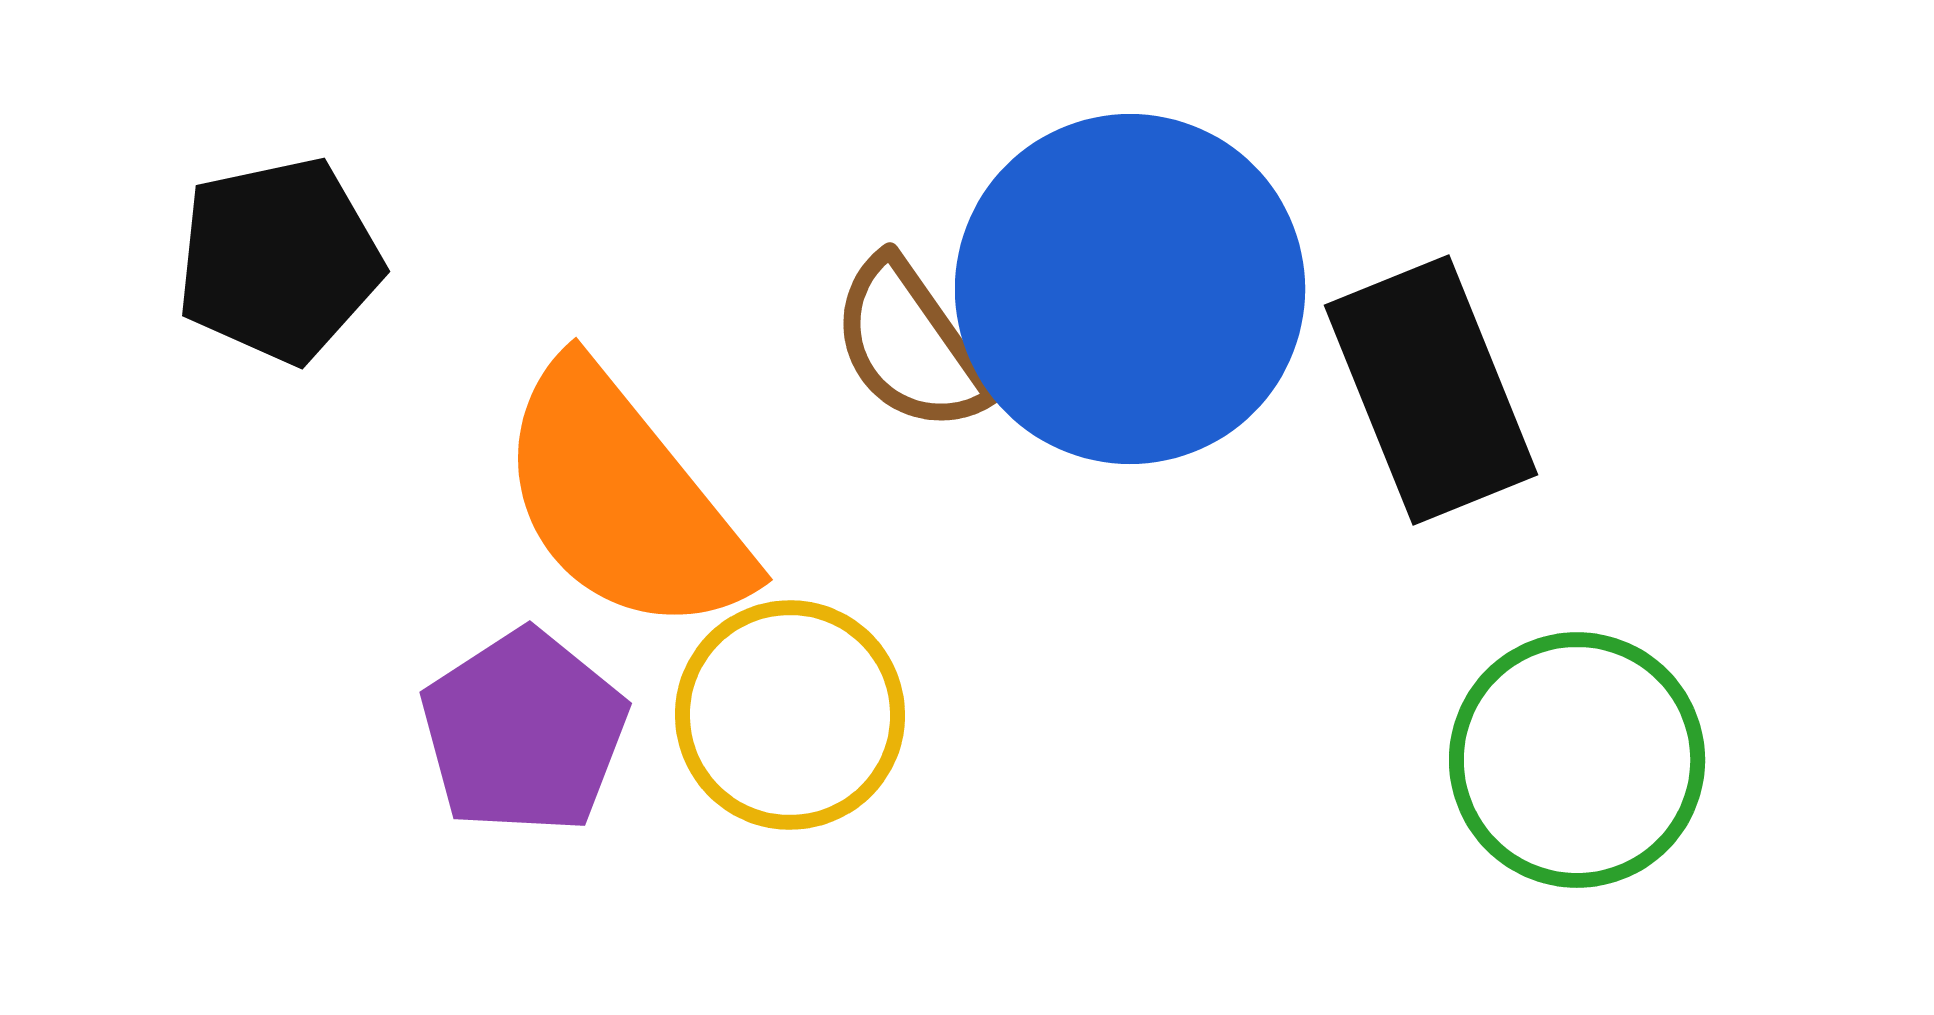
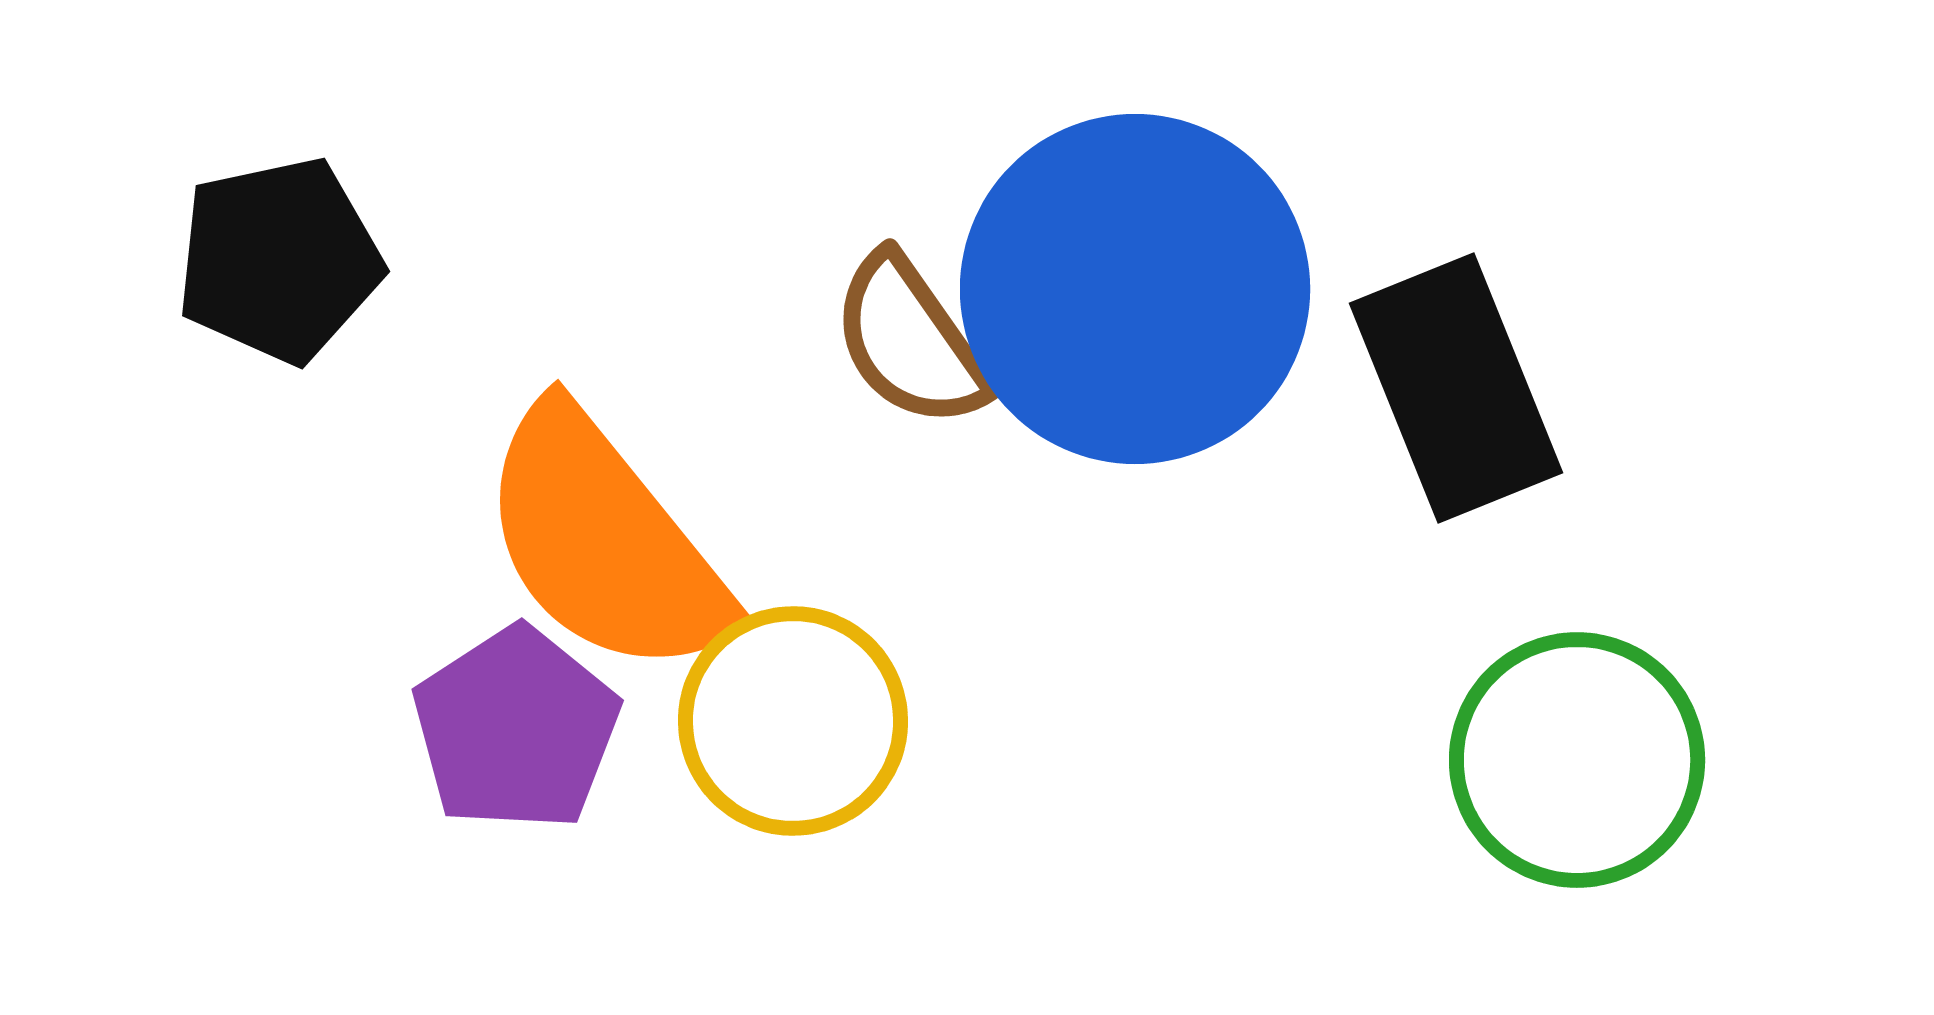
blue circle: moved 5 px right
brown semicircle: moved 4 px up
black rectangle: moved 25 px right, 2 px up
orange semicircle: moved 18 px left, 42 px down
yellow circle: moved 3 px right, 6 px down
purple pentagon: moved 8 px left, 3 px up
